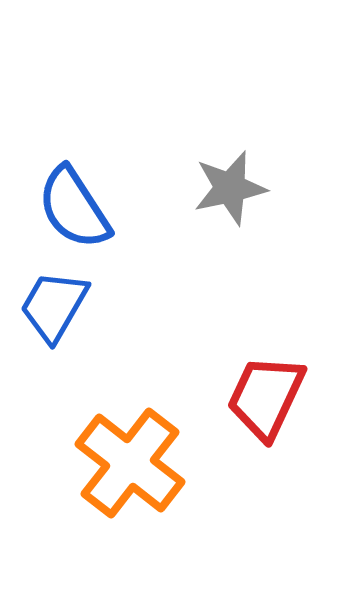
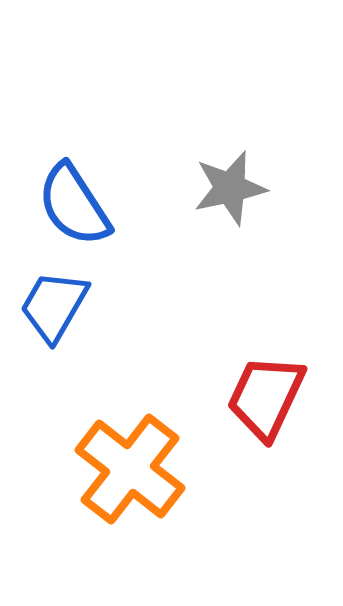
blue semicircle: moved 3 px up
orange cross: moved 6 px down
